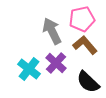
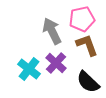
brown L-shape: moved 2 px right; rotated 20 degrees clockwise
